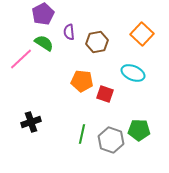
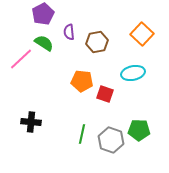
cyan ellipse: rotated 35 degrees counterclockwise
black cross: rotated 24 degrees clockwise
